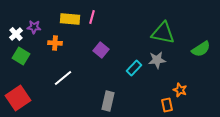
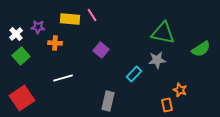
pink line: moved 2 px up; rotated 48 degrees counterclockwise
purple star: moved 4 px right
green square: rotated 18 degrees clockwise
cyan rectangle: moved 6 px down
white line: rotated 24 degrees clockwise
red square: moved 4 px right
